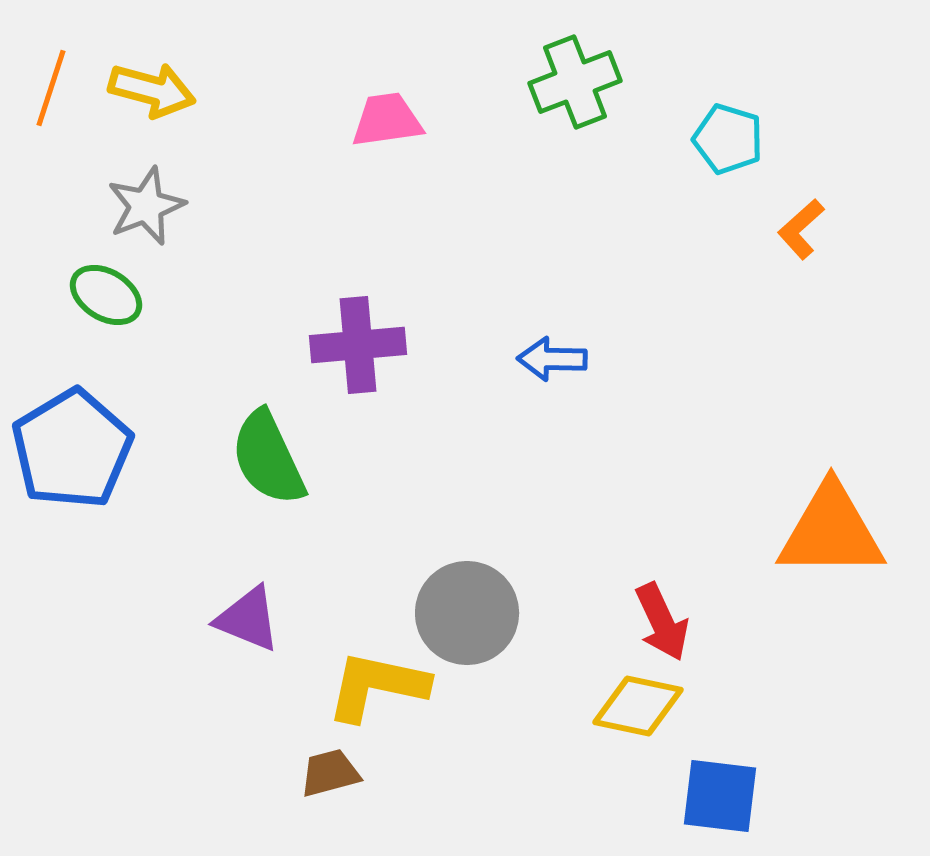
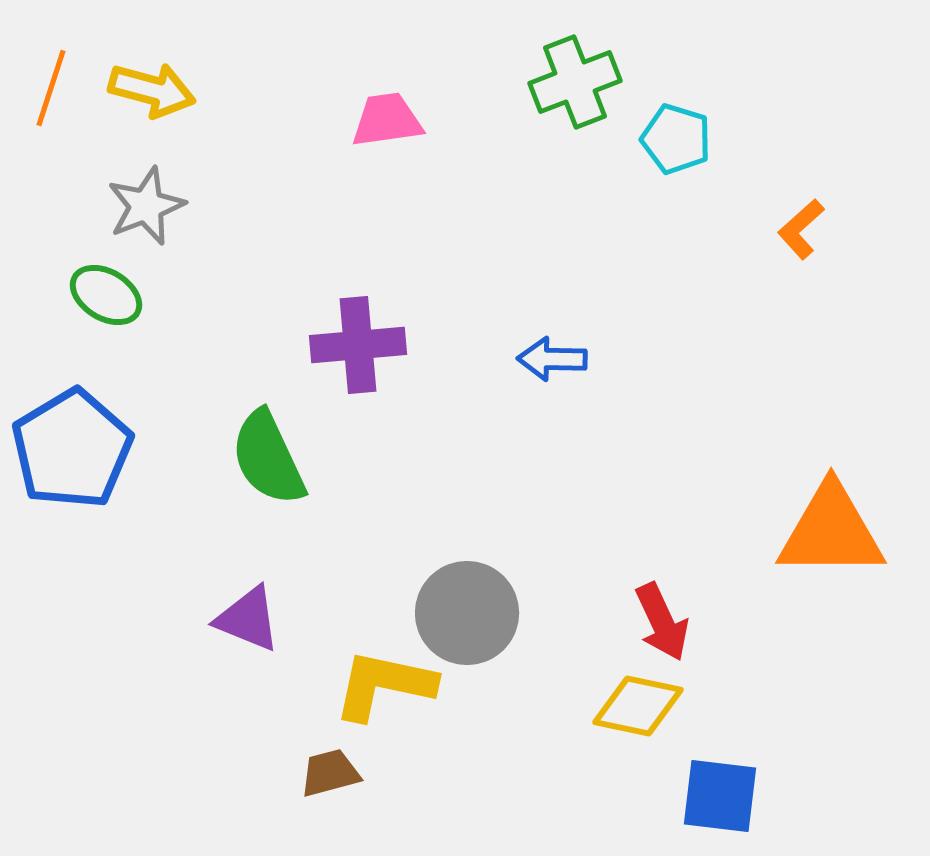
cyan pentagon: moved 52 px left
yellow L-shape: moved 7 px right, 1 px up
